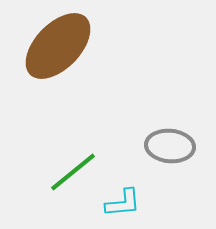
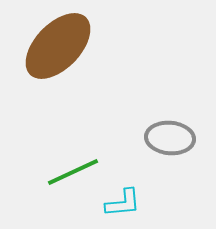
gray ellipse: moved 8 px up
green line: rotated 14 degrees clockwise
